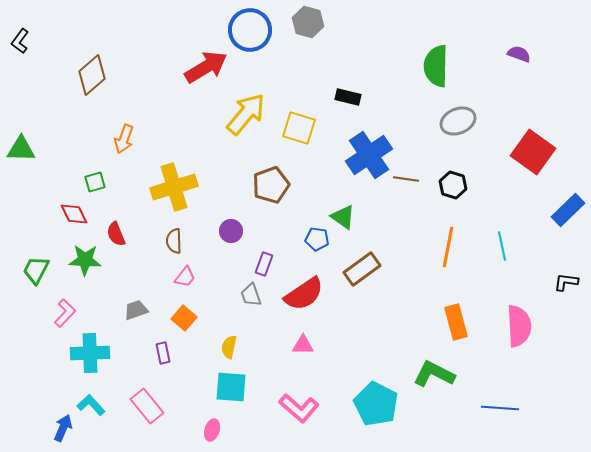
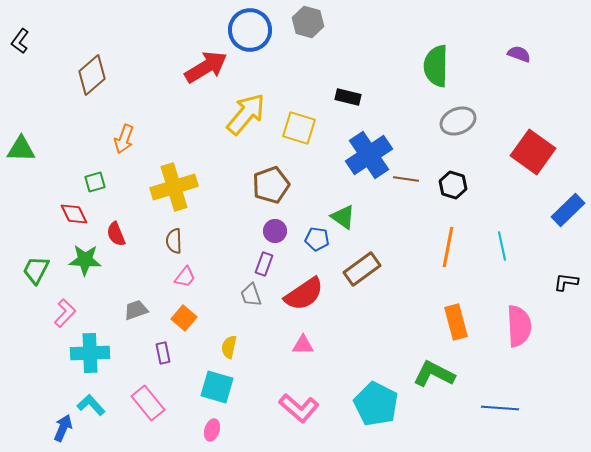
purple circle at (231, 231): moved 44 px right
cyan square at (231, 387): moved 14 px left; rotated 12 degrees clockwise
pink rectangle at (147, 406): moved 1 px right, 3 px up
